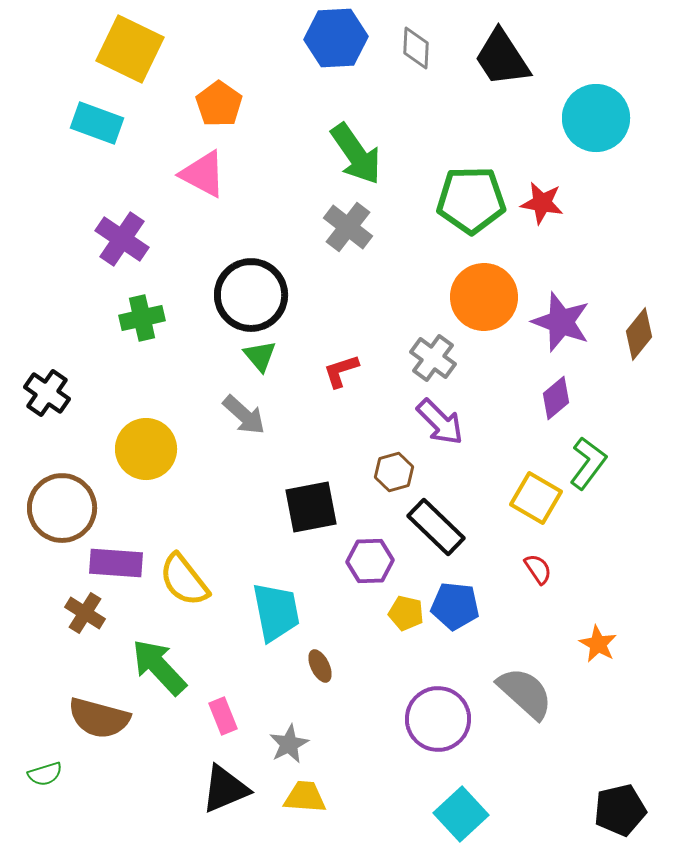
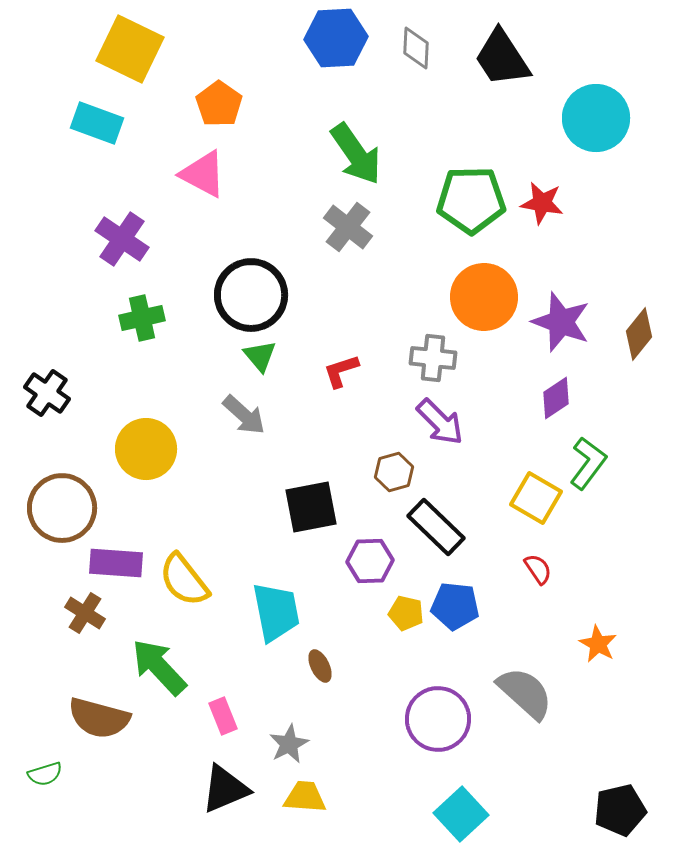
gray cross at (433, 358): rotated 30 degrees counterclockwise
purple diamond at (556, 398): rotated 6 degrees clockwise
